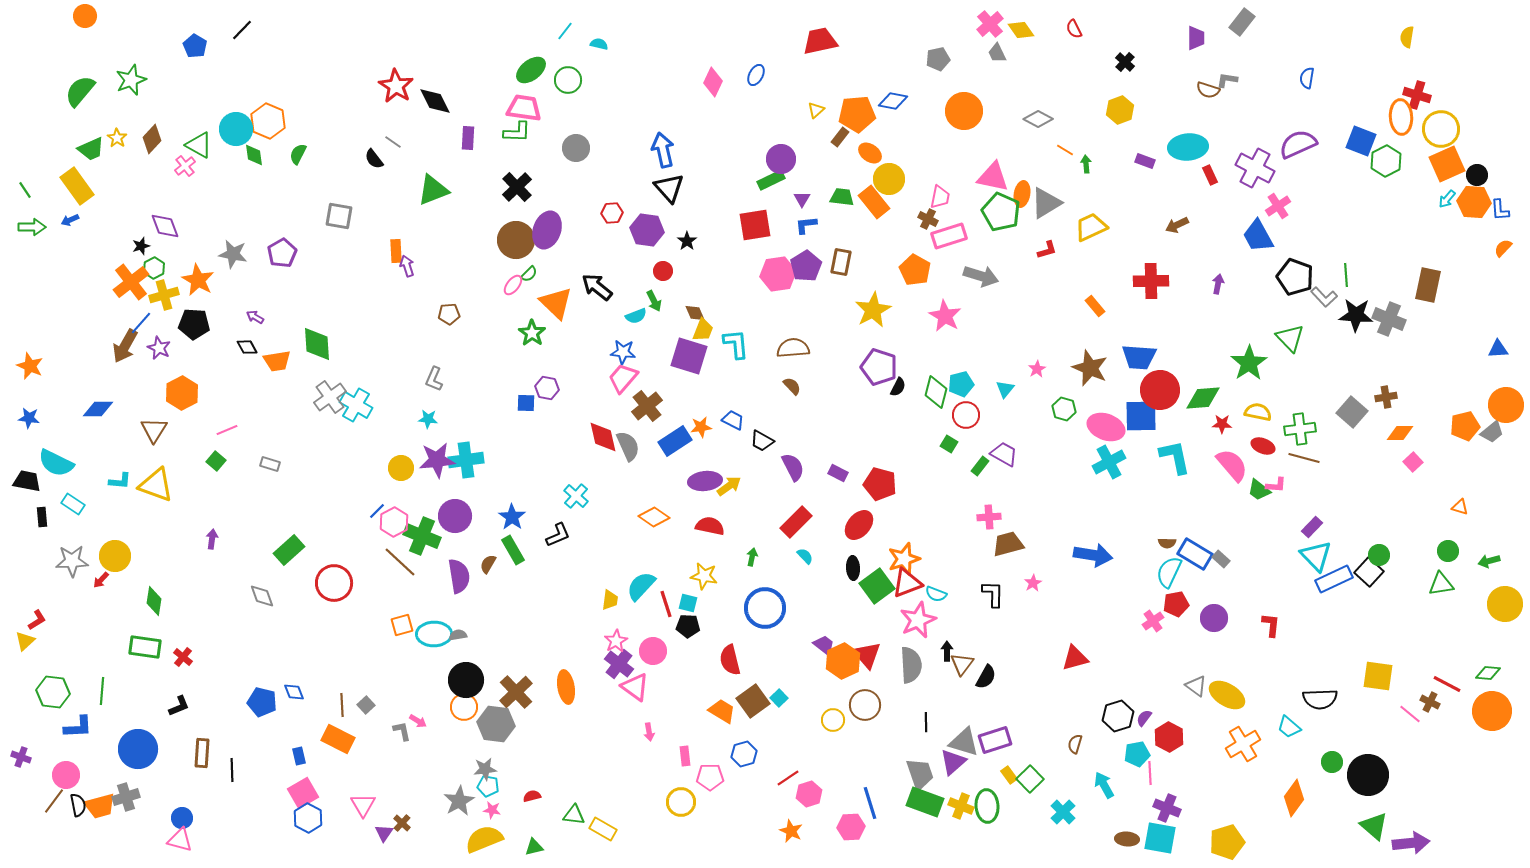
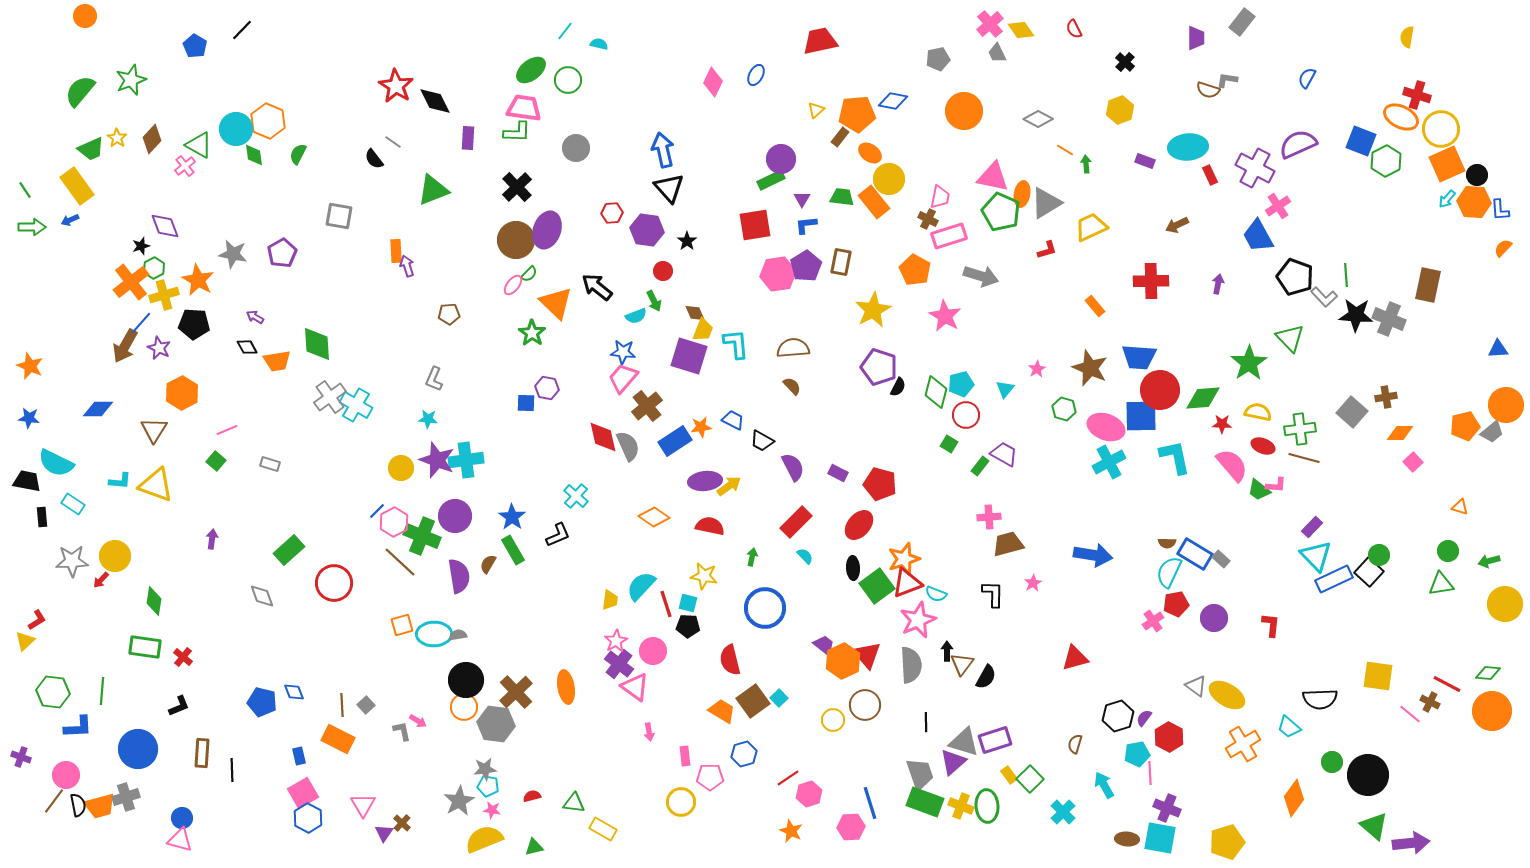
blue semicircle at (1307, 78): rotated 20 degrees clockwise
orange ellipse at (1401, 117): rotated 60 degrees counterclockwise
purple star at (437, 460): rotated 27 degrees clockwise
green triangle at (574, 815): moved 12 px up
